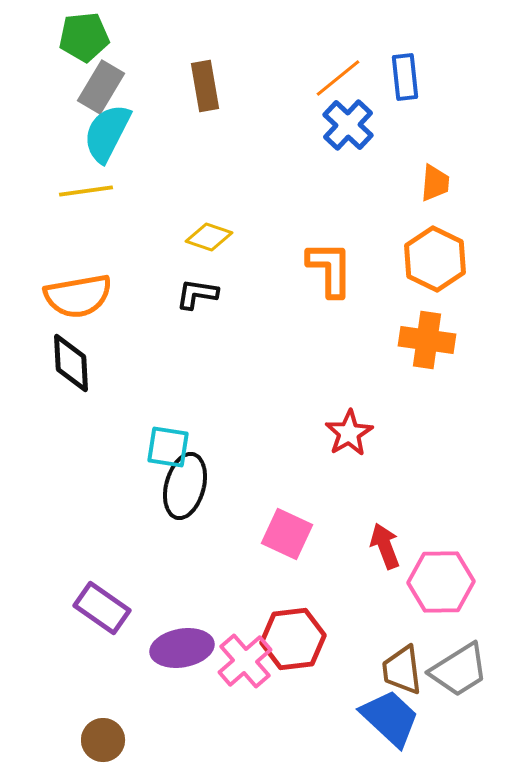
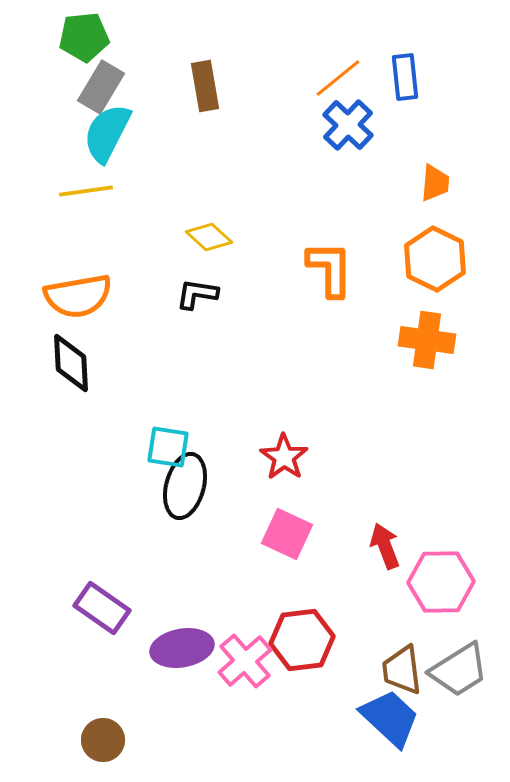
yellow diamond: rotated 24 degrees clockwise
red star: moved 65 px left, 24 px down; rotated 6 degrees counterclockwise
red hexagon: moved 9 px right, 1 px down
